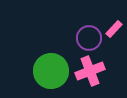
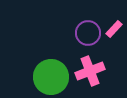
purple circle: moved 1 px left, 5 px up
green circle: moved 6 px down
